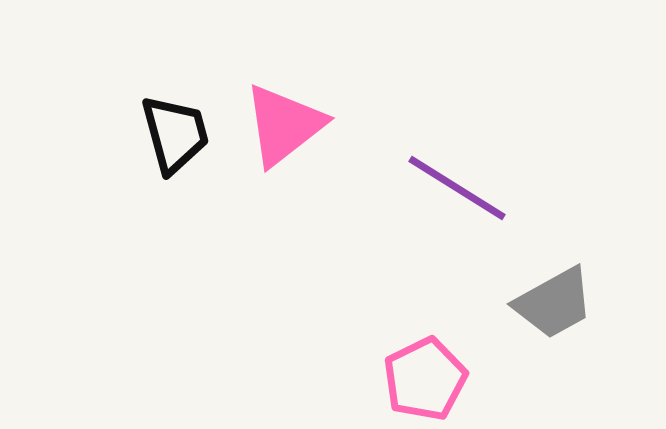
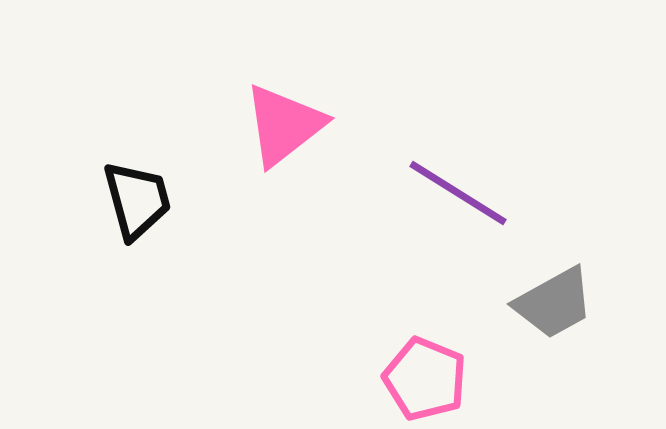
black trapezoid: moved 38 px left, 66 px down
purple line: moved 1 px right, 5 px down
pink pentagon: rotated 24 degrees counterclockwise
